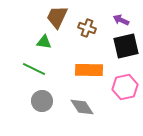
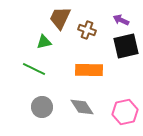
brown trapezoid: moved 3 px right, 1 px down
brown cross: moved 2 px down
green triangle: rotated 21 degrees counterclockwise
pink hexagon: moved 25 px down
gray circle: moved 6 px down
